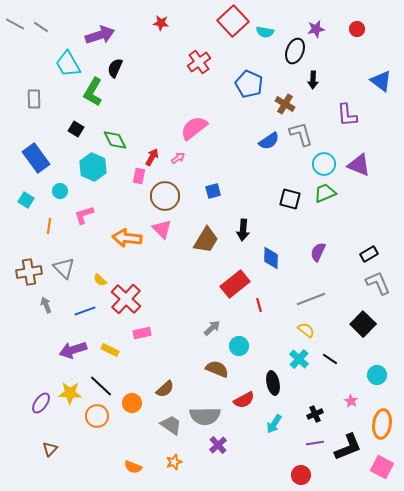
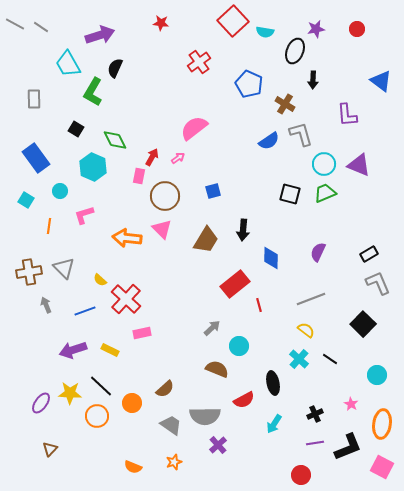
black square at (290, 199): moved 5 px up
pink star at (351, 401): moved 3 px down
